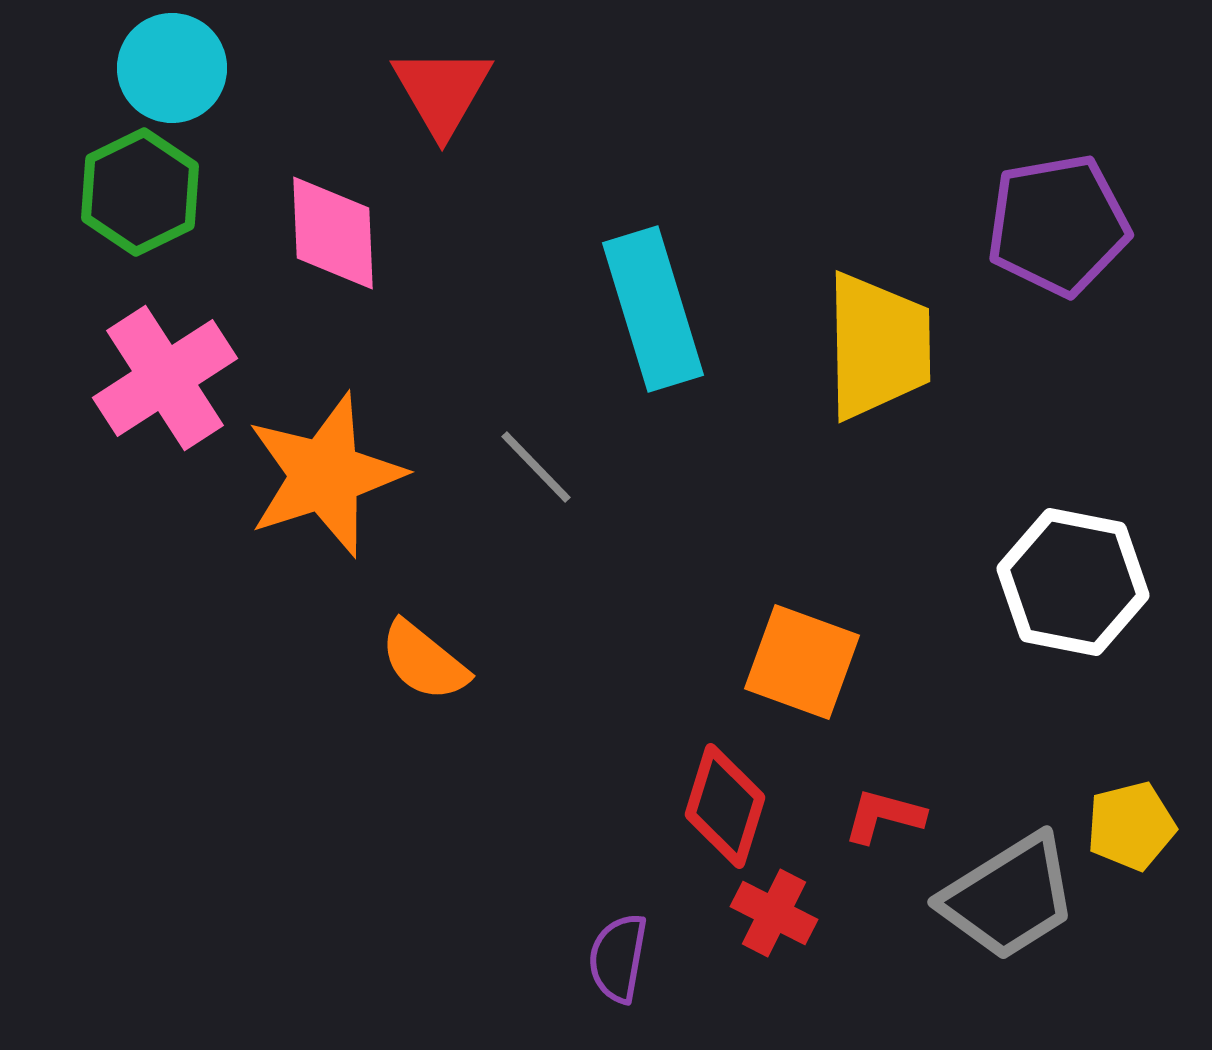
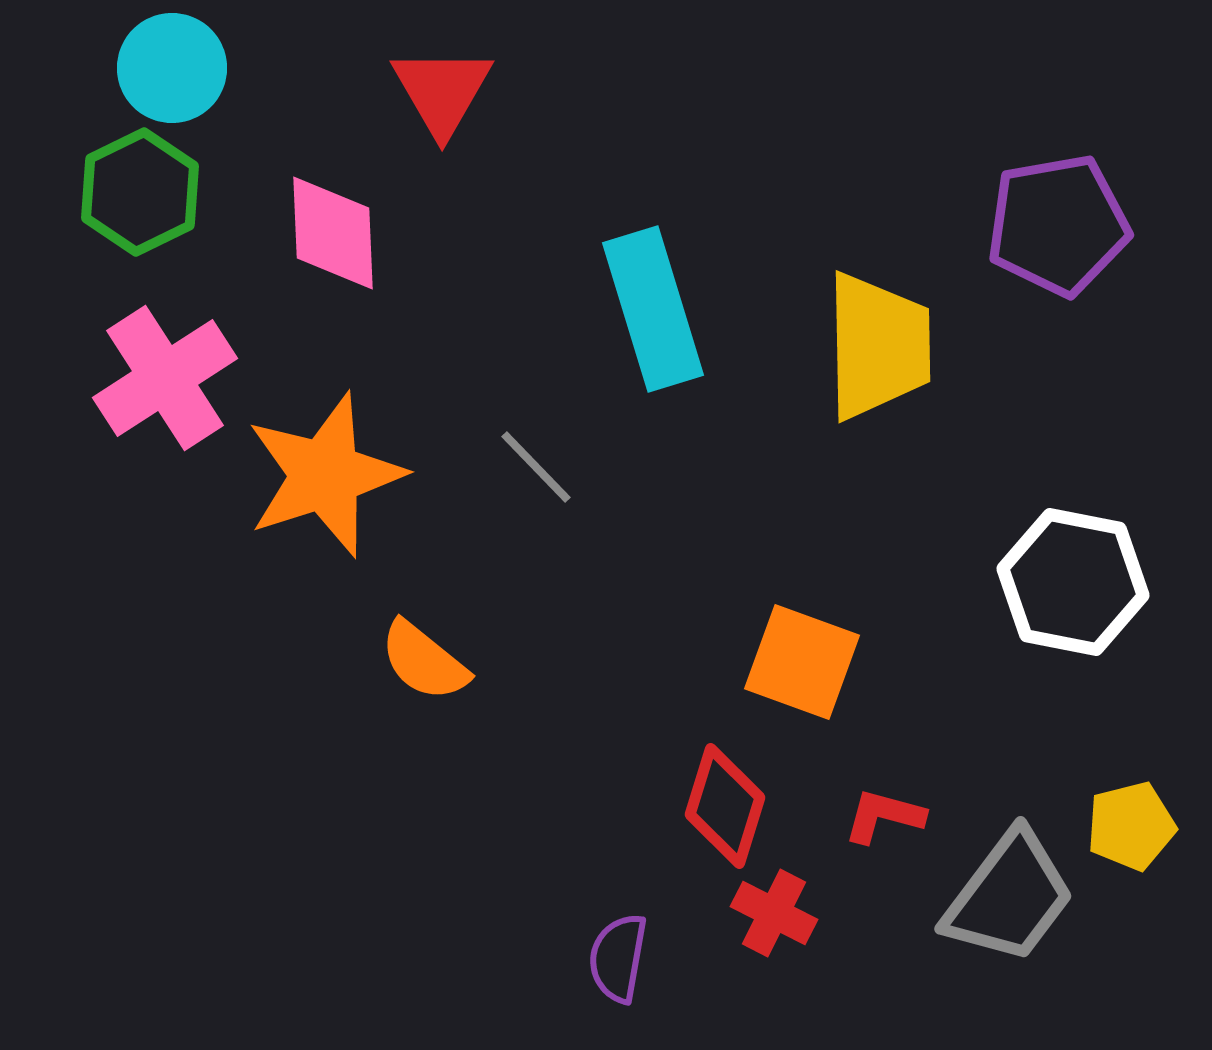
gray trapezoid: rotated 21 degrees counterclockwise
